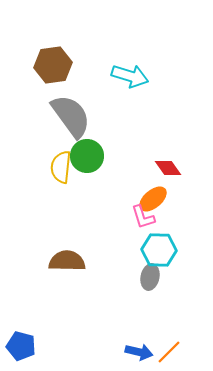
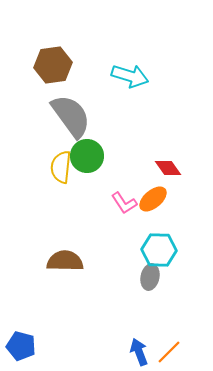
pink L-shape: moved 19 px left, 14 px up; rotated 16 degrees counterclockwise
brown semicircle: moved 2 px left
blue arrow: rotated 124 degrees counterclockwise
